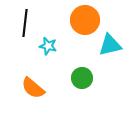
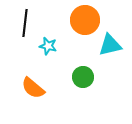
green circle: moved 1 px right, 1 px up
